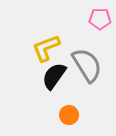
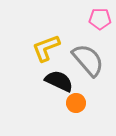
gray semicircle: moved 1 px right, 5 px up; rotated 9 degrees counterclockwise
black semicircle: moved 5 px right, 5 px down; rotated 80 degrees clockwise
orange circle: moved 7 px right, 12 px up
